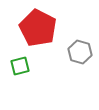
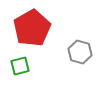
red pentagon: moved 6 px left; rotated 15 degrees clockwise
